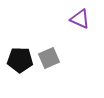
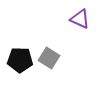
gray square: rotated 35 degrees counterclockwise
